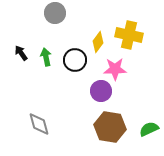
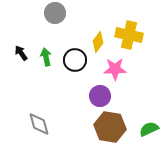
purple circle: moved 1 px left, 5 px down
